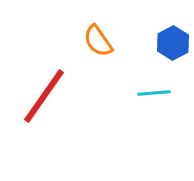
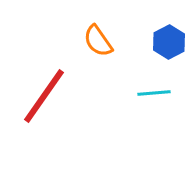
blue hexagon: moved 4 px left, 1 px up
